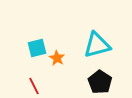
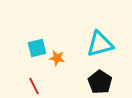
cyan triangle: moved 3 px right, 1 px up
orange star: rotated 21 degrees counterclockwise
